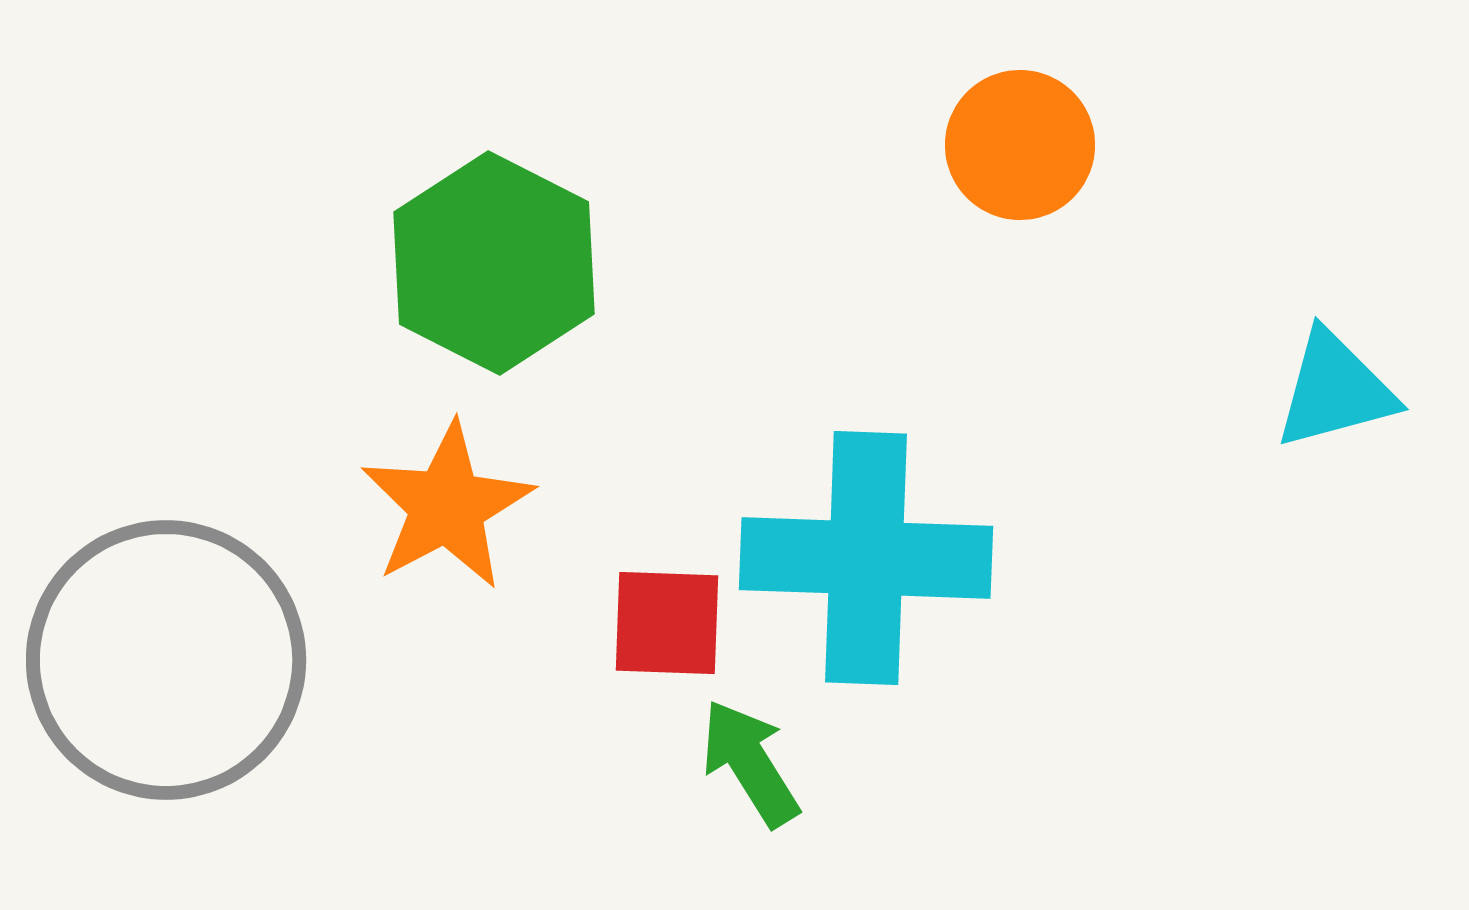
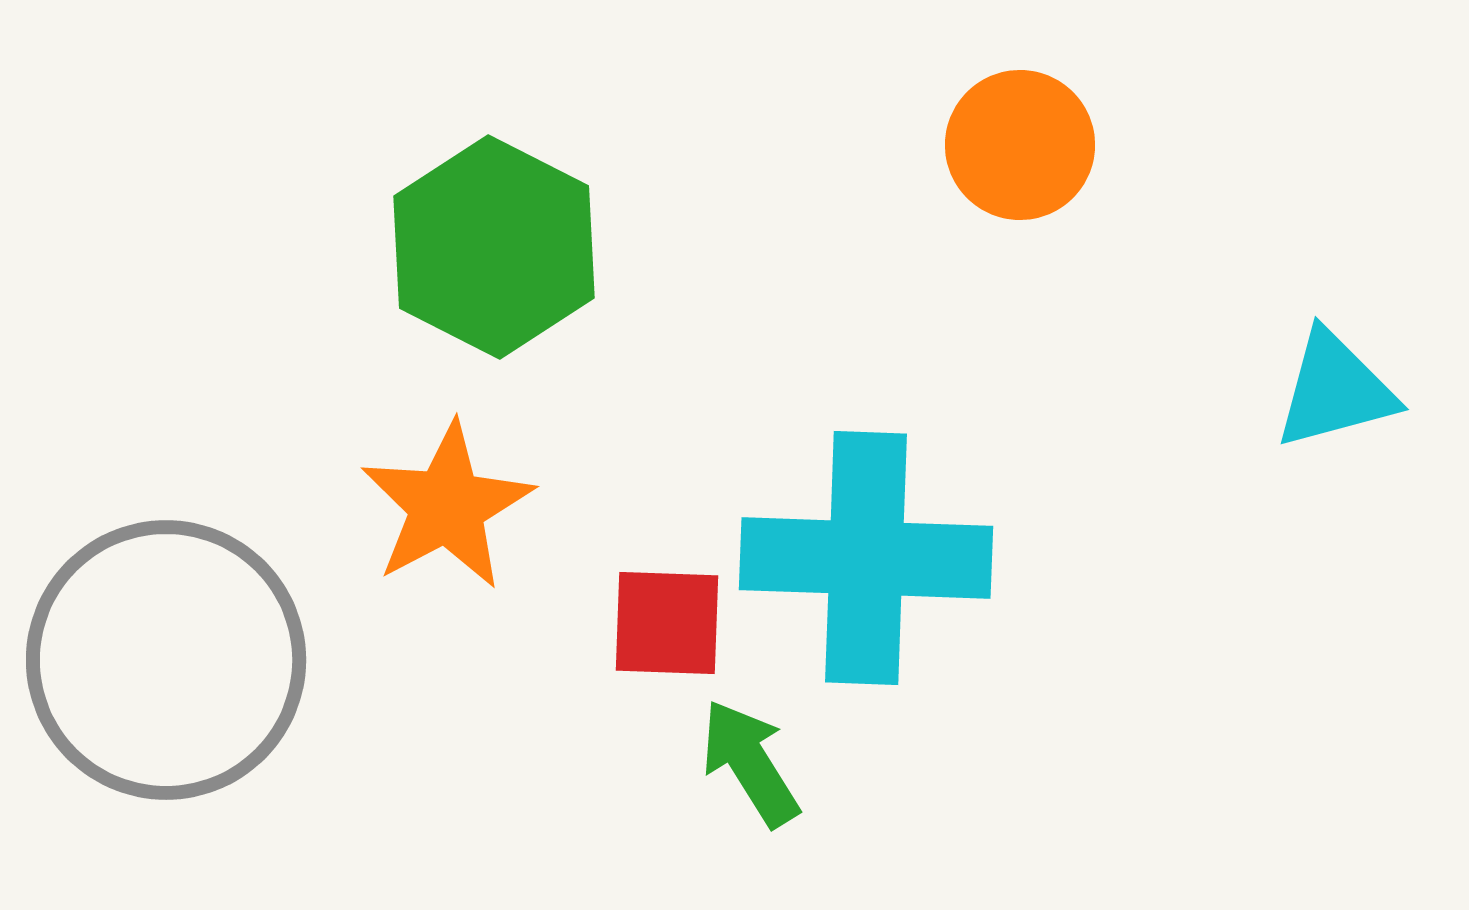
green hexagon: moved 16 px up
